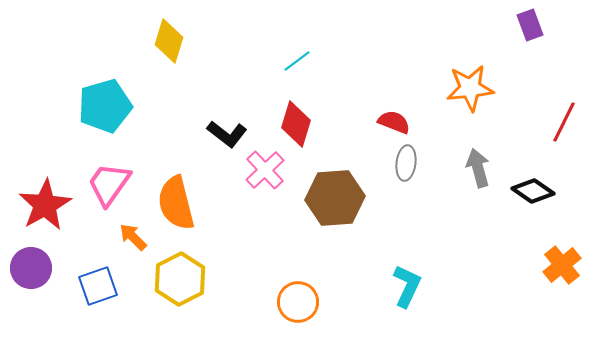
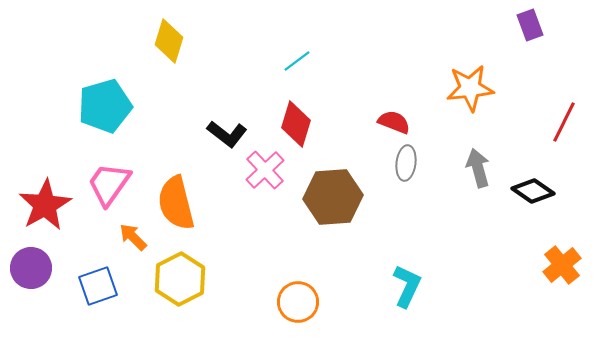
brown hexagon: moved 2 px left, 1 px up
